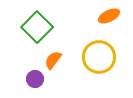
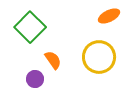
green square: moved 7 px left
orange semicircle: rotated 108 degrees clockwise
